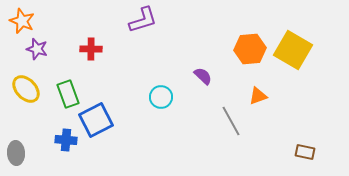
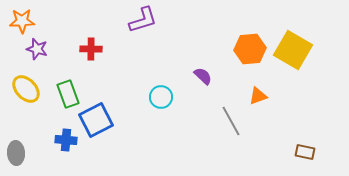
orange star: rotated 25 degrees counterclockwise
